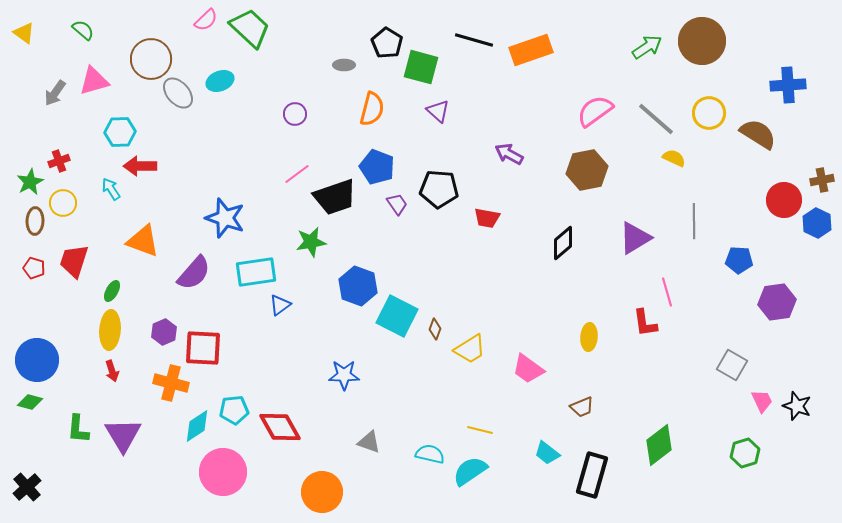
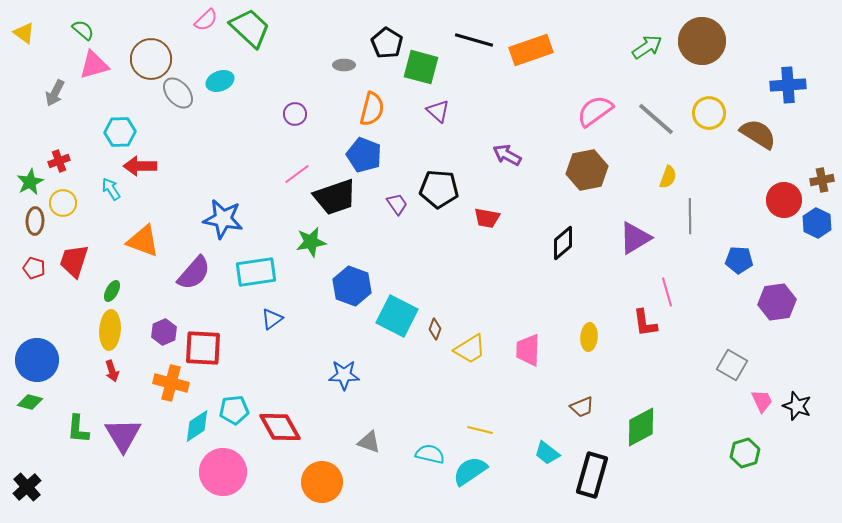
pink triangle at (94, 81): moved 16 px up
gray arrow at (55, 93): rotated 8 degrees counterclockwise
purple arrow at (509, 154): moved 2 px left, 1 px down
yellow semicircle at (674, 158): moved 6 px left, 19 px down; rotated 85 degrees clockwise
blue pentagon at (377, 167): moved 13 px left, 12 px up
blue star at (225, 218): moved 2 px left, 1 px down; rotated 9 degrees counterclockwise
gray line at (694, 221): moved 4 px left, 5 px up
blue hexagon at (358, 286): moved 6 px left
blue triangle at (280, 305): moved 8 px left, 14 px down
pink trapezoid at (528, 369): moved 19 px up; rotated 56 degrees clockwise
green diamond at (659, 445): moved 18 px left, 18 px up; rotated 9 degrees clockwise
orange circle at (322, 492): moved 10 px up
